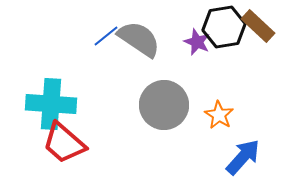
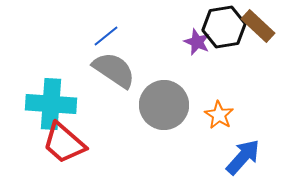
gray semicircle: moved 25 px left, 31 px down
